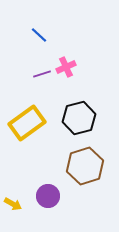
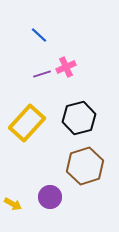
yellow rectangle: rotated 12 degrees counterclockwise
purple circle: moved 2 px right, 1 px down
